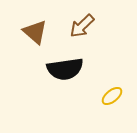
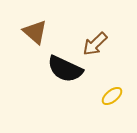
brown arrow: moved 13 px right, 18 px down
black semicircle: rotated 33 degrees clockwise
